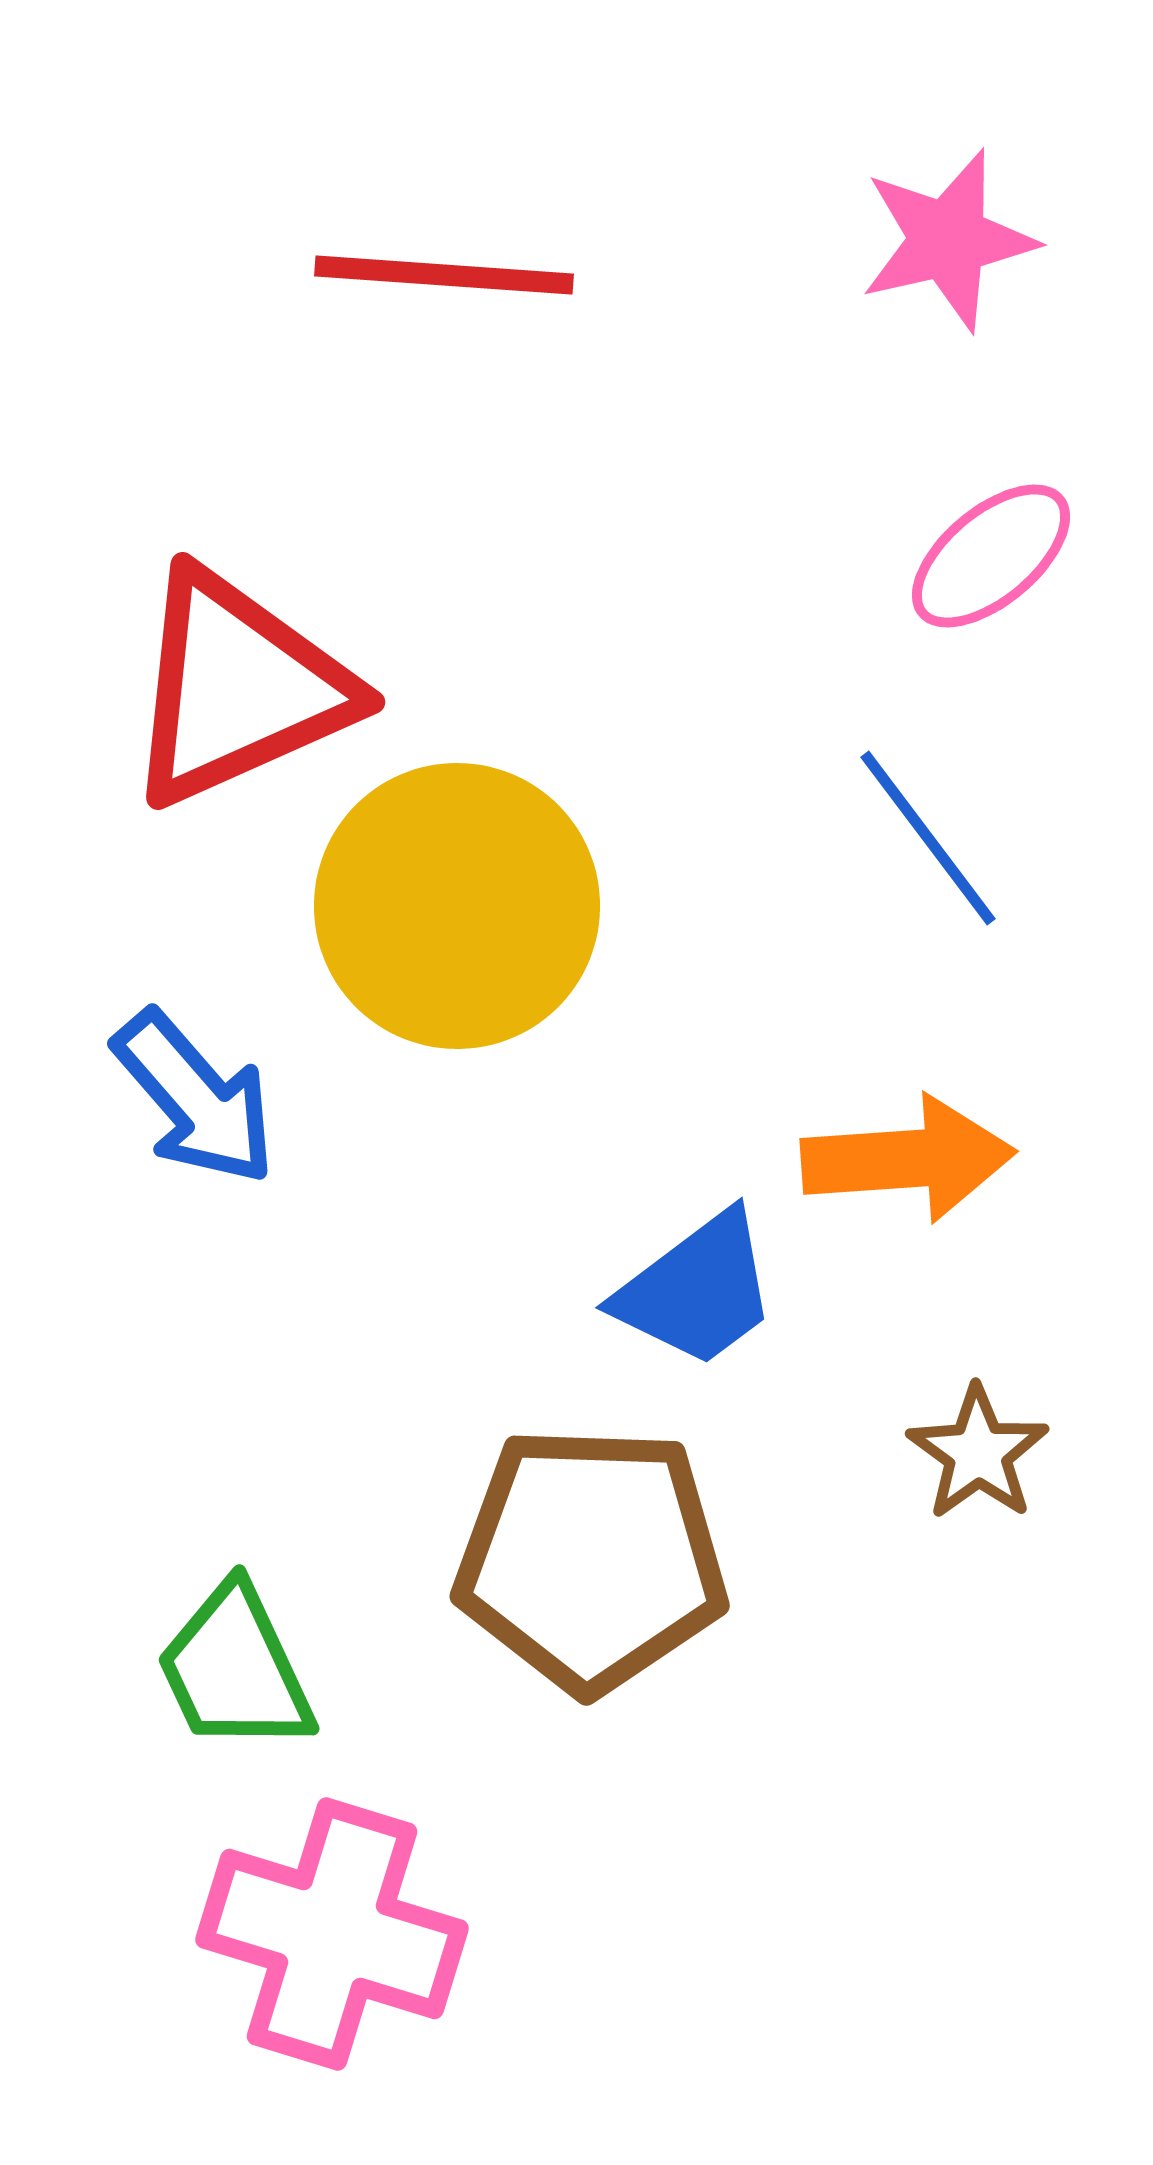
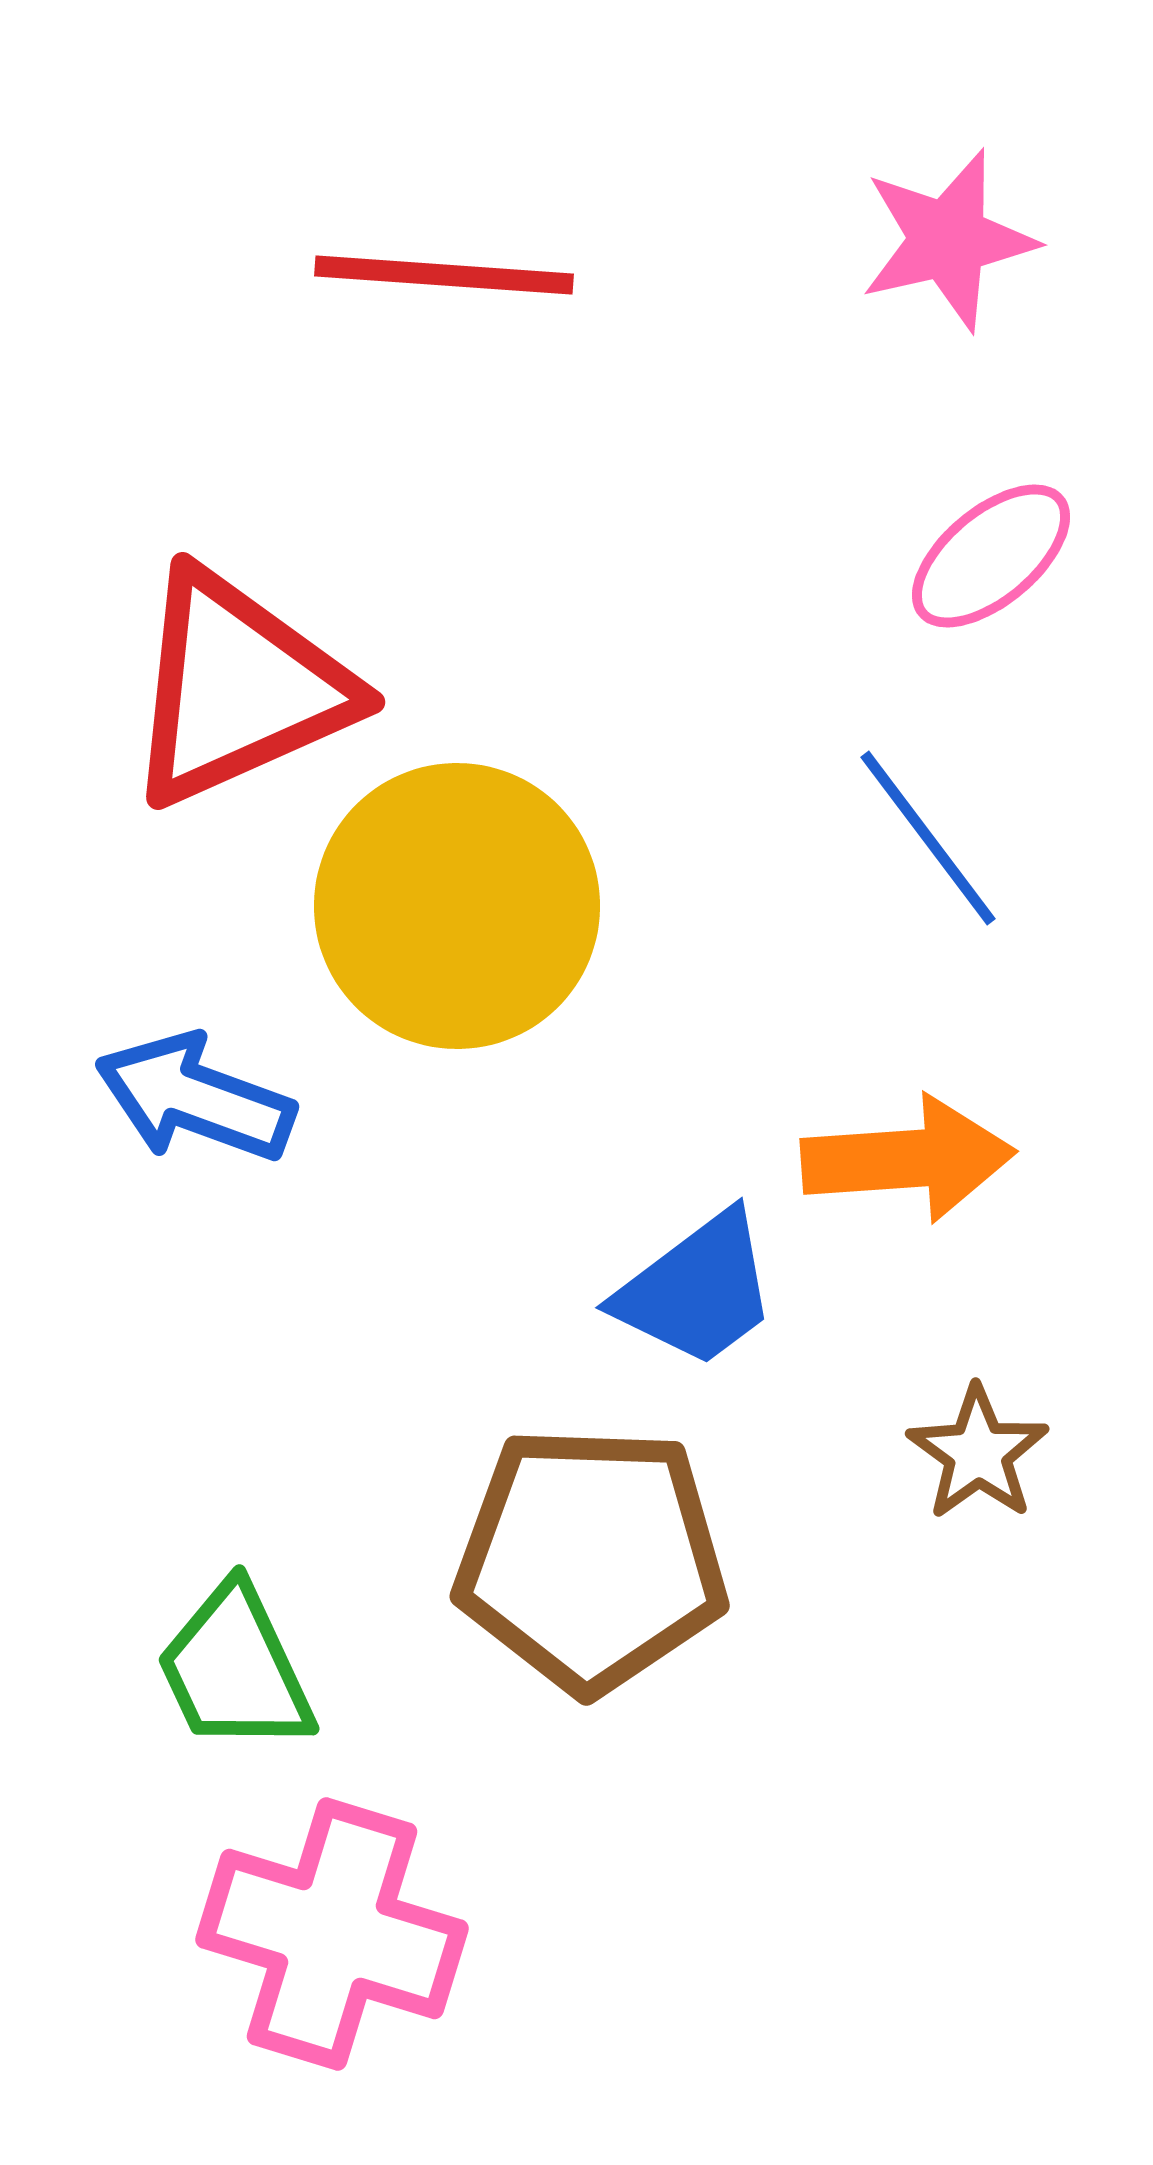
blue arrow: rotated 151 degrees clockwise
